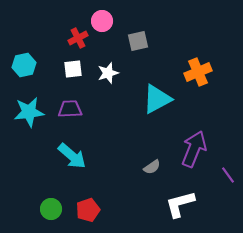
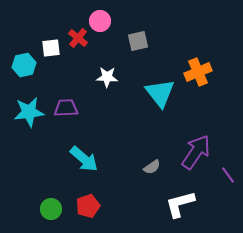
pink circle: moved 2 px left
red cross: rotated 24 degrees counterclockwise
white square: moved 22 px left, 21 px up
white star: moved 1 px left, 4 px down; rotated 20 degrees clockwise
cyan triangle: moved 3 px right, 6 px up; rotated 40 degrees counterclockwise
purple trapezoid: moved 4 px left, 1 px up
purple arrow: moved 2 px right, 3 px down; rotated 12 degrees clockwise
cyan arrow: moved 12 px right, 3 px down
red pentagon: moved 4 px up
